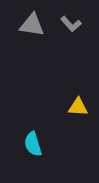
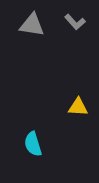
gray L-shape: moved 4 px right, 2 px up
